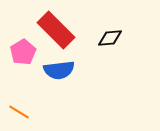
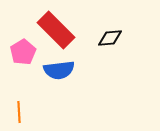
orange line: rotated 55 degrees clockwise
